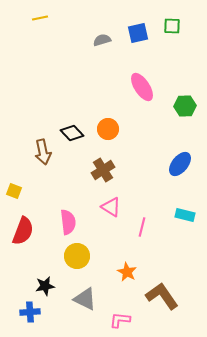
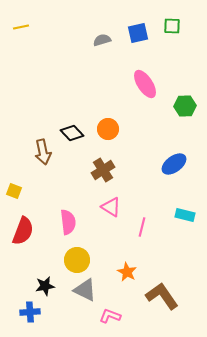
yellow line: moved 19 px left, 9 px down
pink ellipse: moved 3 px right, 3 px up
blue ellipse: moved 6 px left; rotated 15 degrees clockwise
yellow circle: moved 4 px down
gray triangle: moved 9 px up
pink L-shape: moved 10 px left, 4 px up; rotated 15 degrees clockwise
